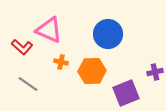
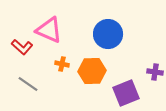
orange cross: moved 1 px right, 2 px down
purple cross: rotated 21 degrees clockwise
